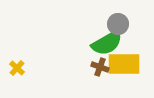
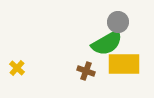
gray circle: moved 2 px up
brown cross: moved 14 px left, 4 px down
